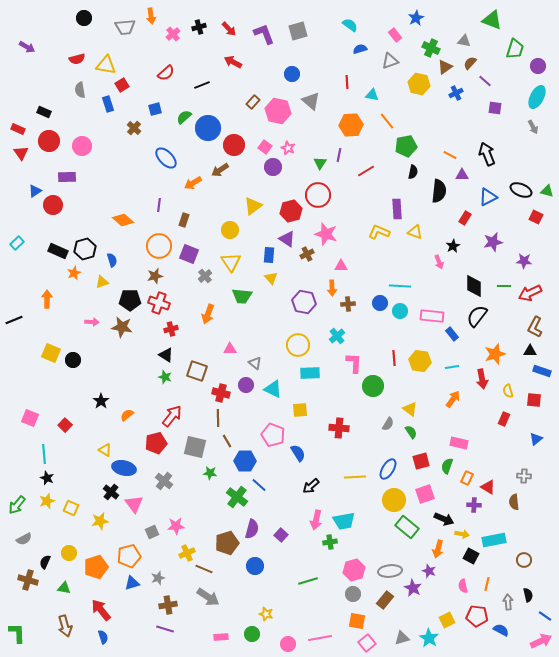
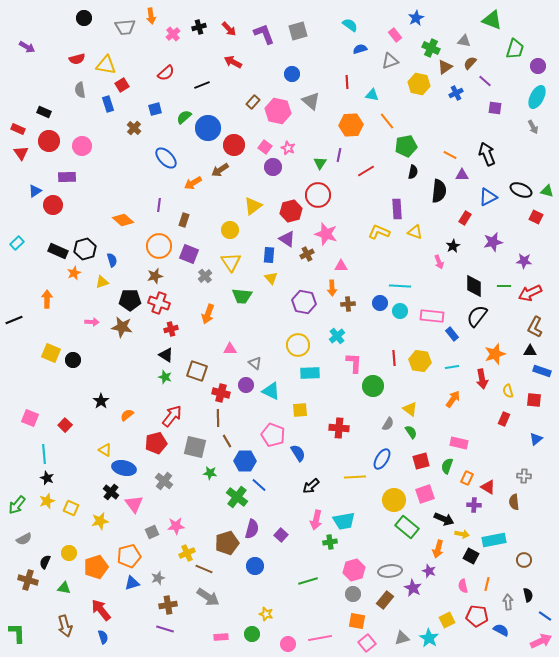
cyan triangle at (273, 389): moved 2 px left, 2 px down
blue ellipse at (388, 469): moved 6 px left, 10 px up
